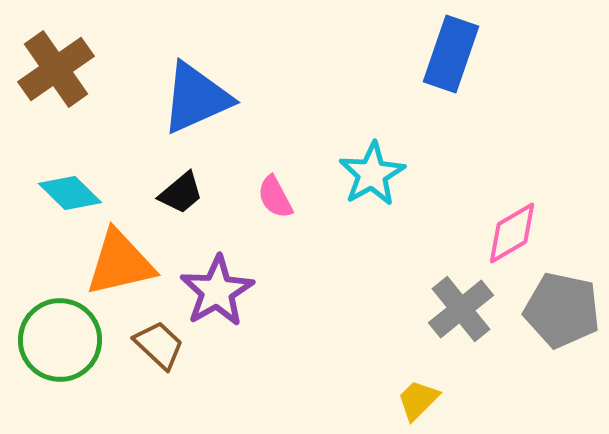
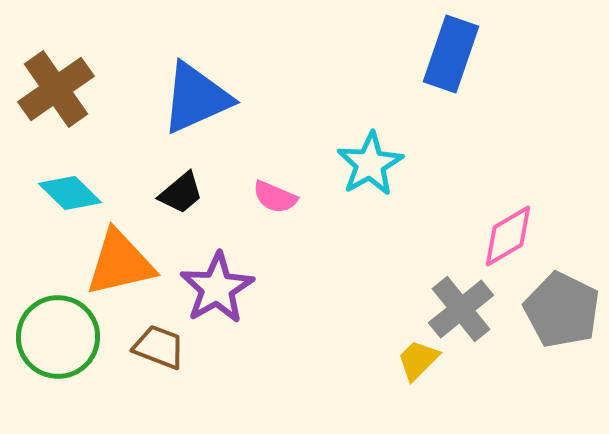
brown cross: moved 20 px down
cyan star: moved 2 px left, 10 px up
pink semicircle: rotated 39 degrees counterclockwise
pink diamond: moved 4 px left, 3 px down
purple star: moved 3 px up
gray pentagon: rotated 14 degrees clockwise
green circle: moved 2 px left, 3 px up
brown trapezoid: moved 2 px down; rotated 22 degrees counterclockwise
yellow trapezoid: moved 40 px up
